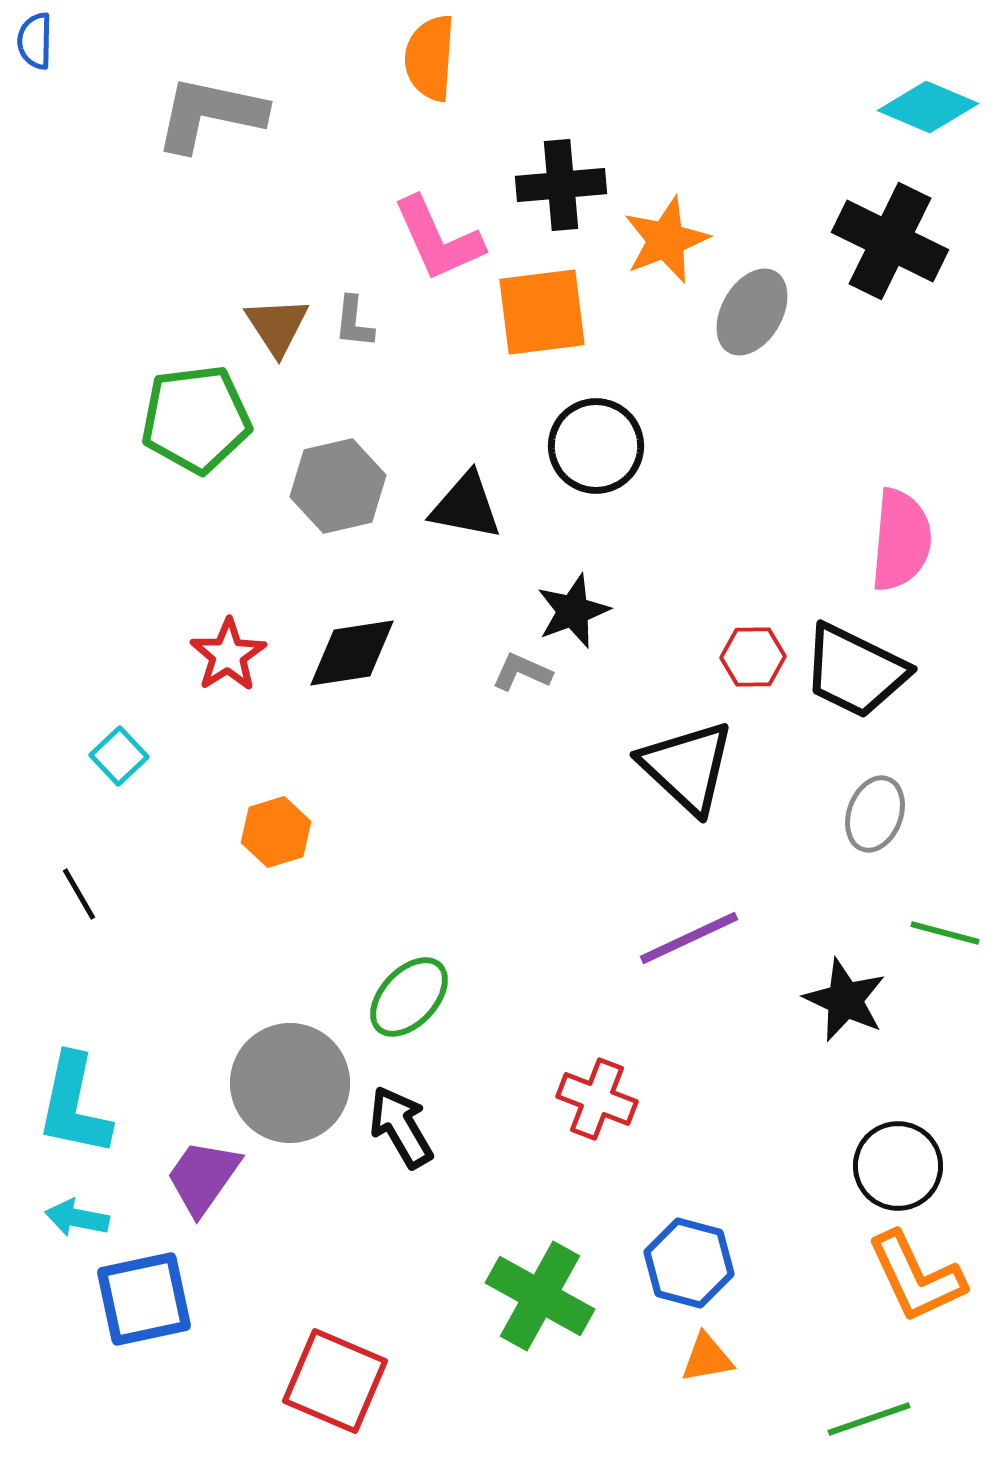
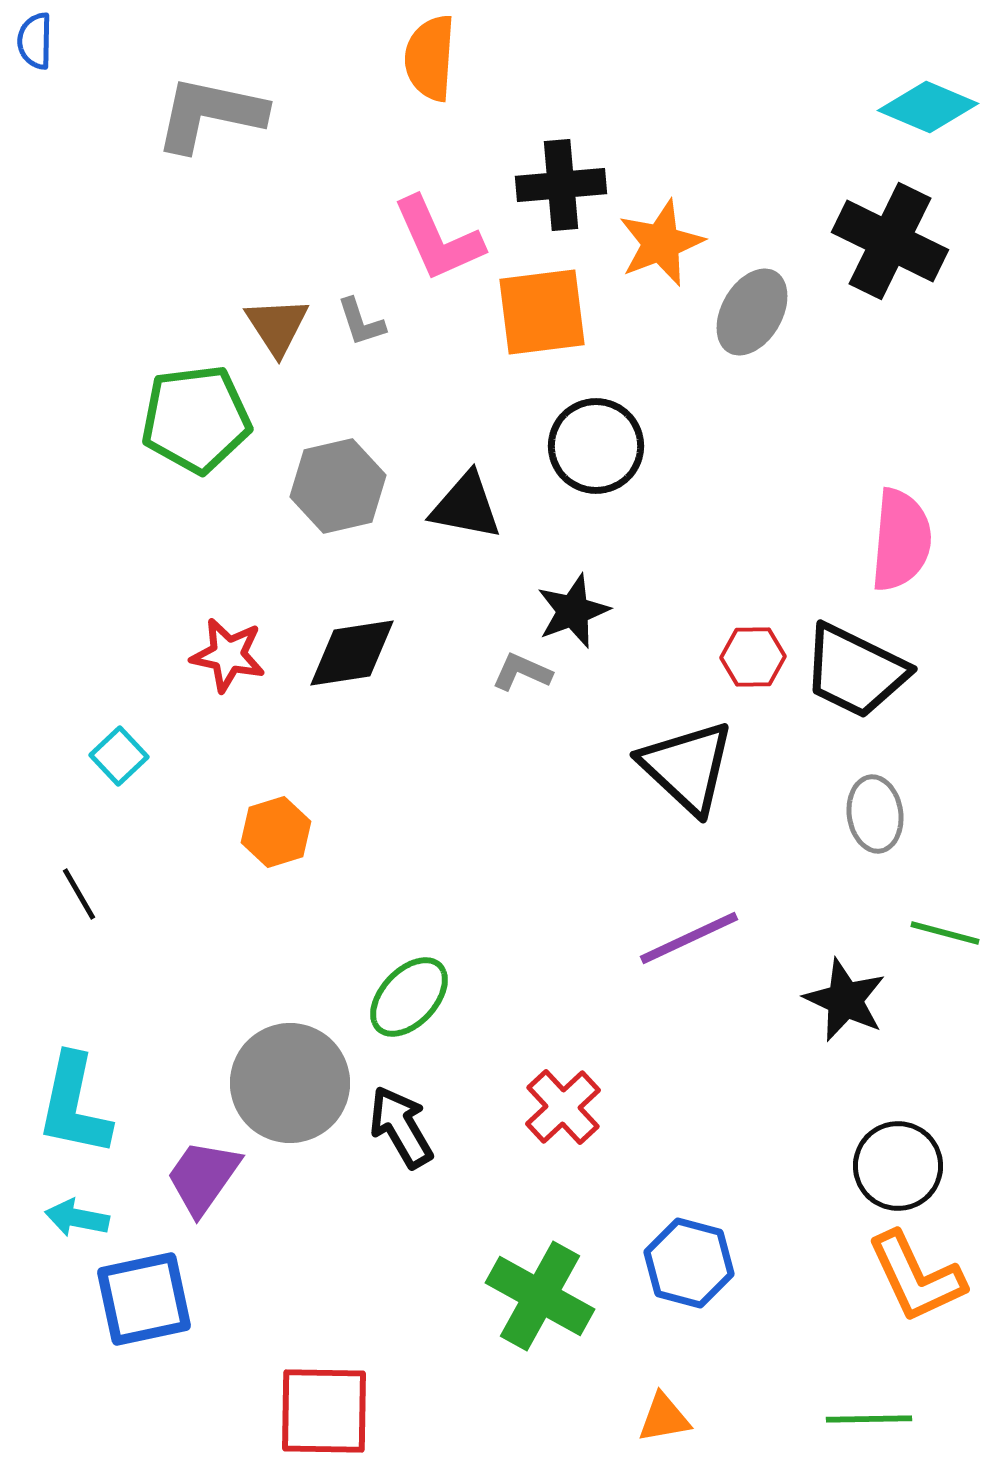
orange star at (666, 240): moved 5 px left, 3 px down
gray L-shape at (354, 322): moved 7 px right; rotated 24 degrees counterclockwise
red star at (228, 655): rotated 28 degrees counterclockwise
gray ellipse at (875, 814): rotated 28 degrees counterclockwise
red cross at (597, 1099): moved 34 px left, 8 px down; rotated 26 degrees clockwise
orange triangle at (707, 1358): moved 43 px left, 60 px down
red square at (335, 1381): moved 11 px left, 30 px down; rotated 22 degrees counterclockwise
green line at (869, 1419): rotated 18 degrees clockwise
